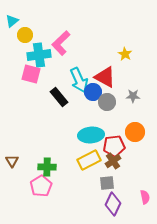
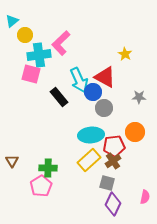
gray star: moved 6 px right, 1 px down
gray circle: moved 3 px left, 6 px down
yellow rectangle: rotated 15 degrees counterclockwise
green cross: moved 1 px right, 1 px down
gray square: rotated 21 degrees clockwise
pink semicircle: rotated 24 degrees clockwise
